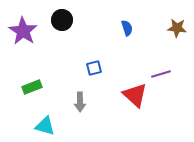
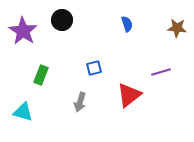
blue semicircle: moved 4 px up
purple line: moved 2 px up
green rectangle: moved 9 px right, 12 px up; rotated 48 degrees counterclockwise
red triangle: moved 6 px left; rotated 40 degrees clockwise
gray arrow: rotated 18 degrees clockwise
cyan triangle: moved 22 px left, 14 px up
